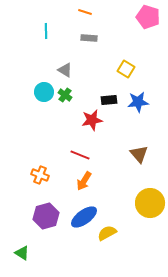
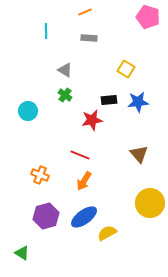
orange line: rotated 40 degrees counterclockwise
cyan circle: moved 16 px left, 19 px down
